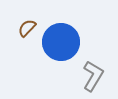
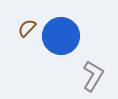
blue circle: moved 6 px up
